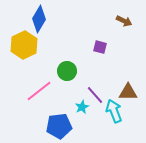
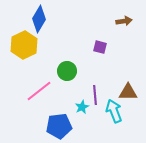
brown arrow: rotated 35 degrees counterclockwise
purple line: rotated 36 degrees clockwise
